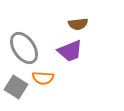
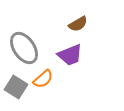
brown semicircle: rotated 24 degrees counterclockwise
purple trapezoid: moved 4 px down
orange semicircle: moved 1 px down; rotated 45 degrees counterclockwise
